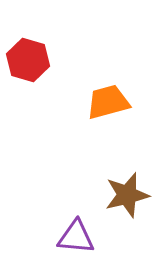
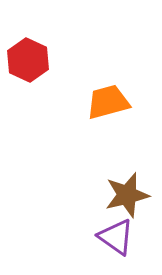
red hexagon: rotated 9 degrees clockwise
purple triangle: moved 40 px right; rotated 30 degrees clockwise
